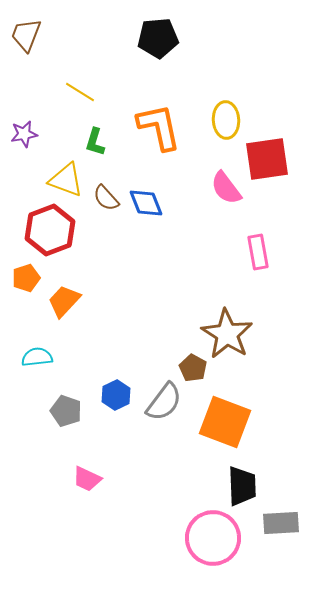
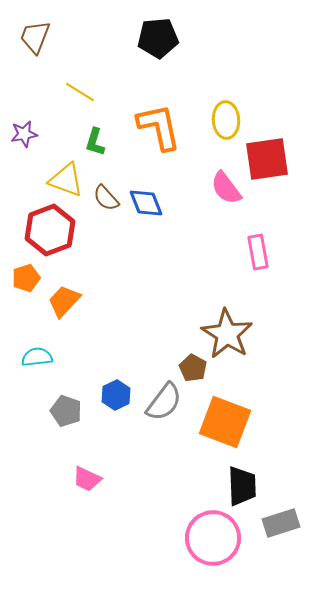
brown trapezoid: moved 9 px right, 2 px down
gray rectangle: rotated 15 degrees counterclockwise
